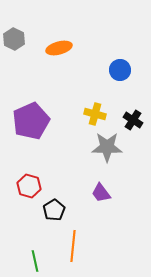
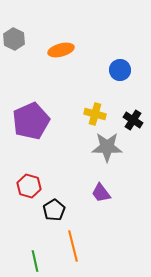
orange ellipse: moved 2 px right, 2 px down
orange line: rotated 20 degrees counterclockwise
